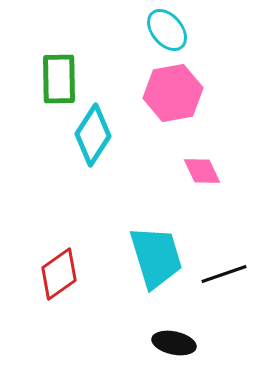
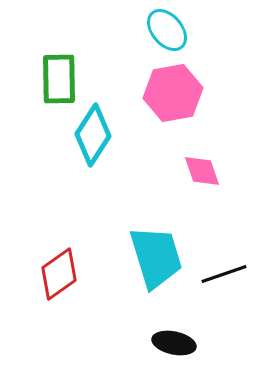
pink diamond: rotated 6 degrees clockwise
